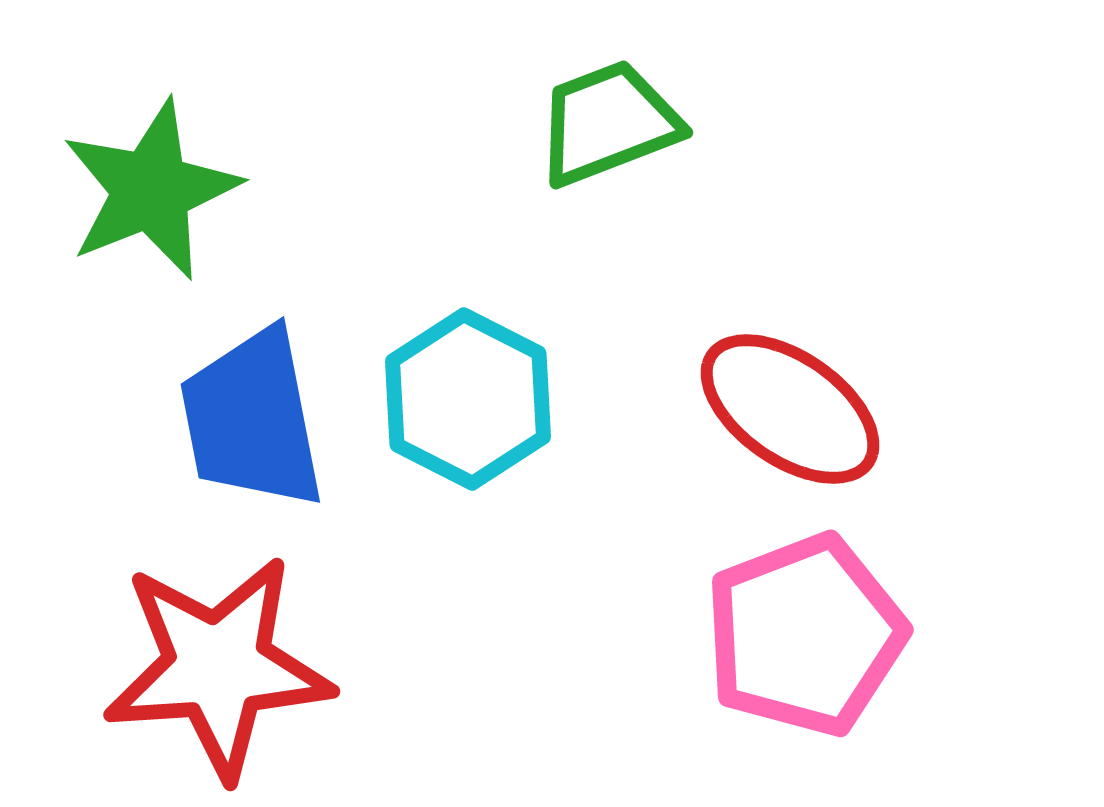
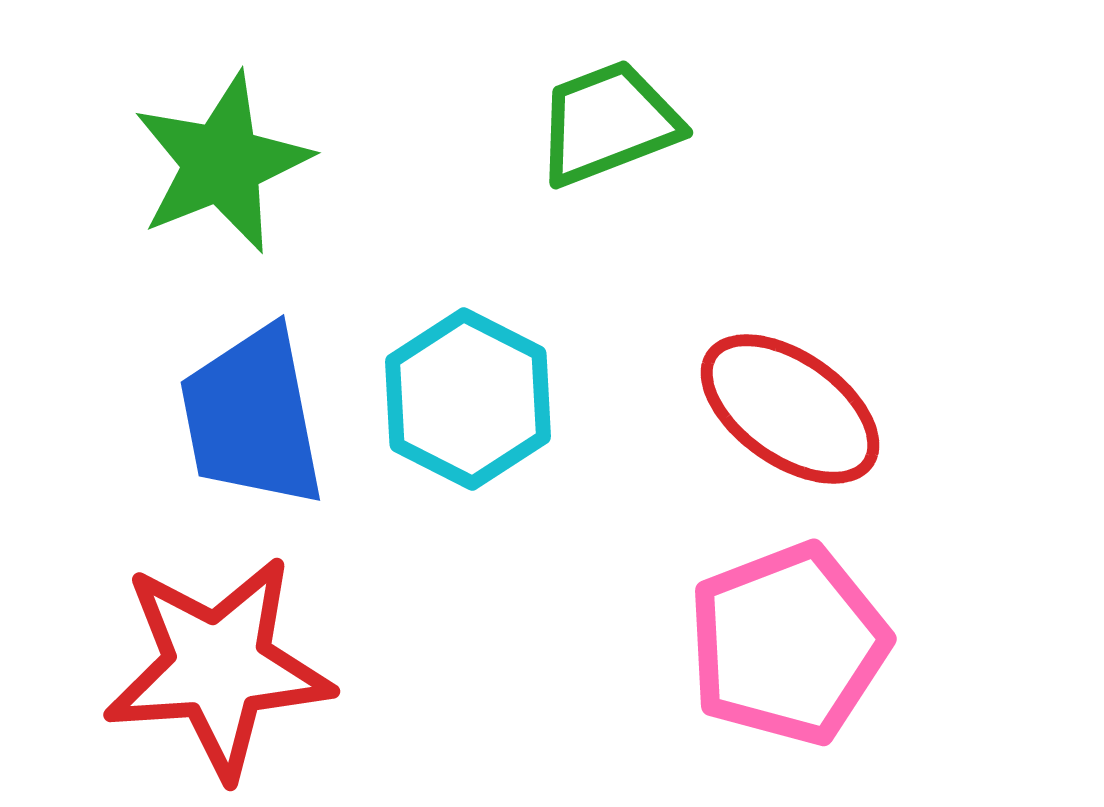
green star: moved 71 px right, 27 px up
blue trapezoid: moved 2 px up
pink pentagon: moved 17 px left, 9 px down
